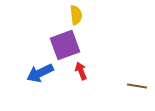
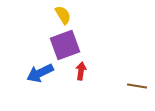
yellow semicircle: moved 13 px left; rotated 24 degrees counterclockwise
red arrow: rotated 30 degrees clockwise
